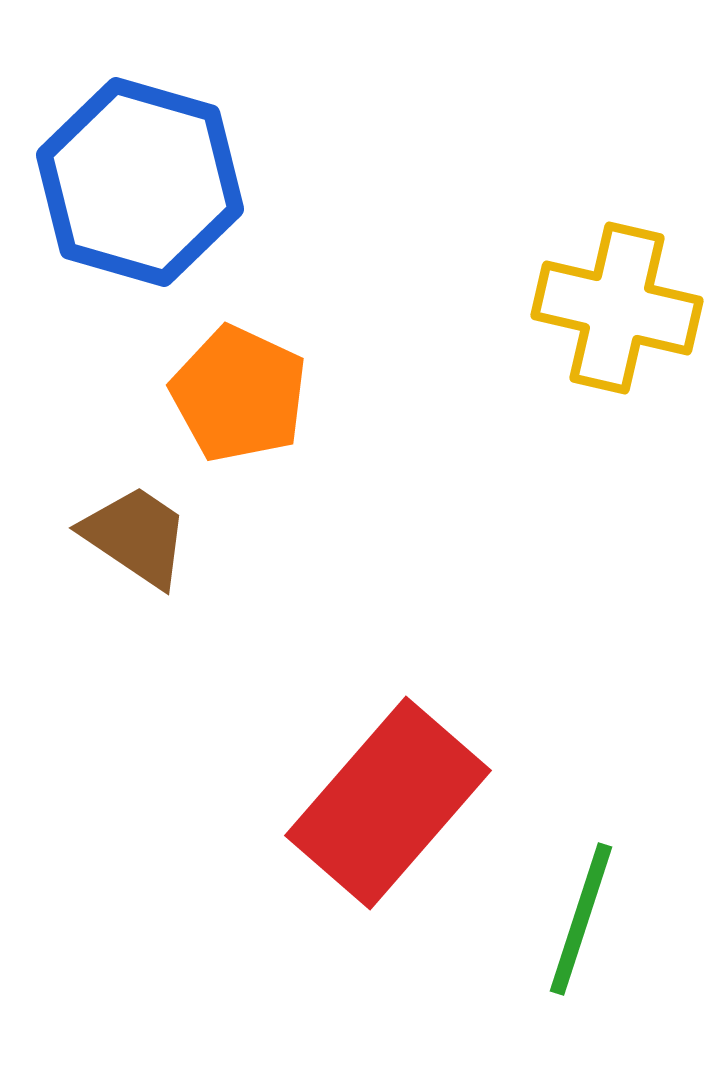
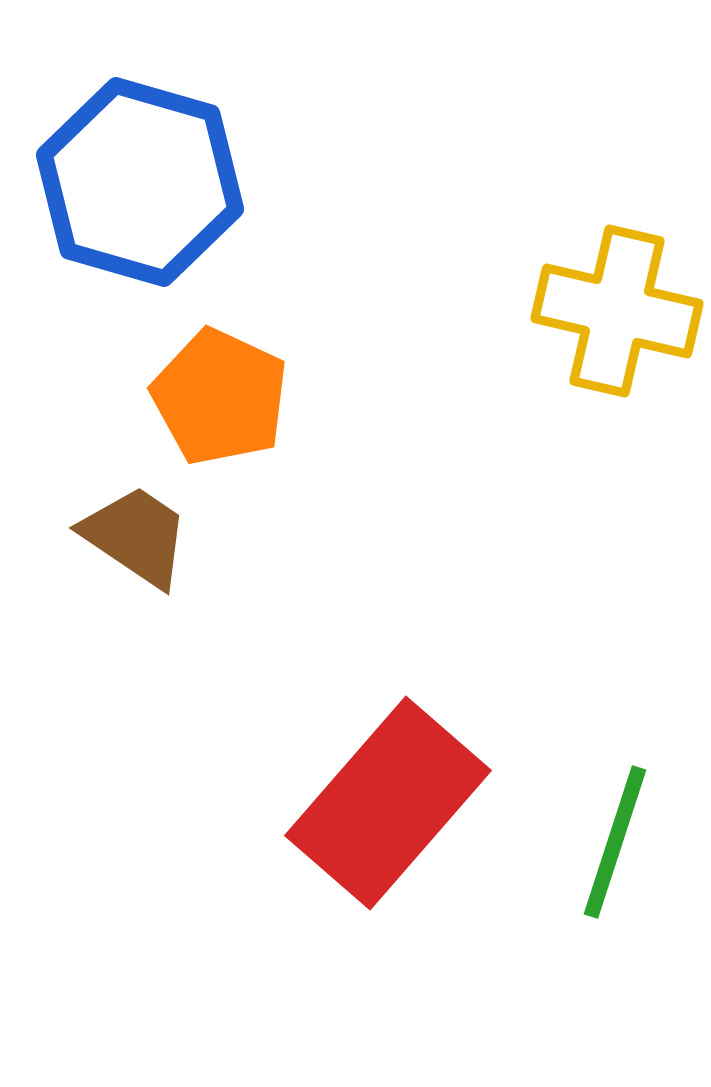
yellow cross: moved 3 px down
orange pentagon: moved 19 px left, 3 px down
green line: moved 34 px right, 77 px up
